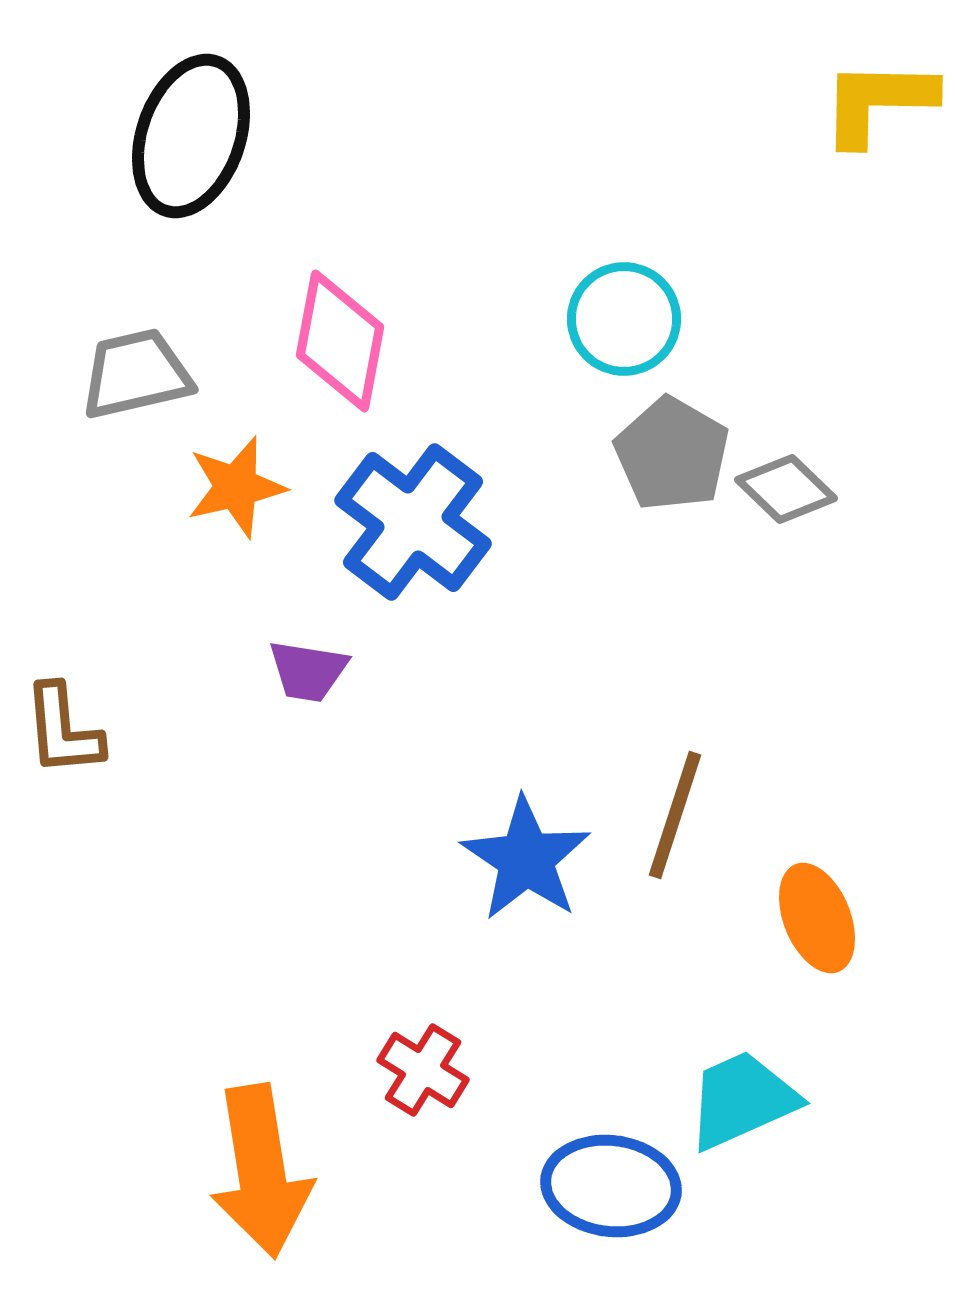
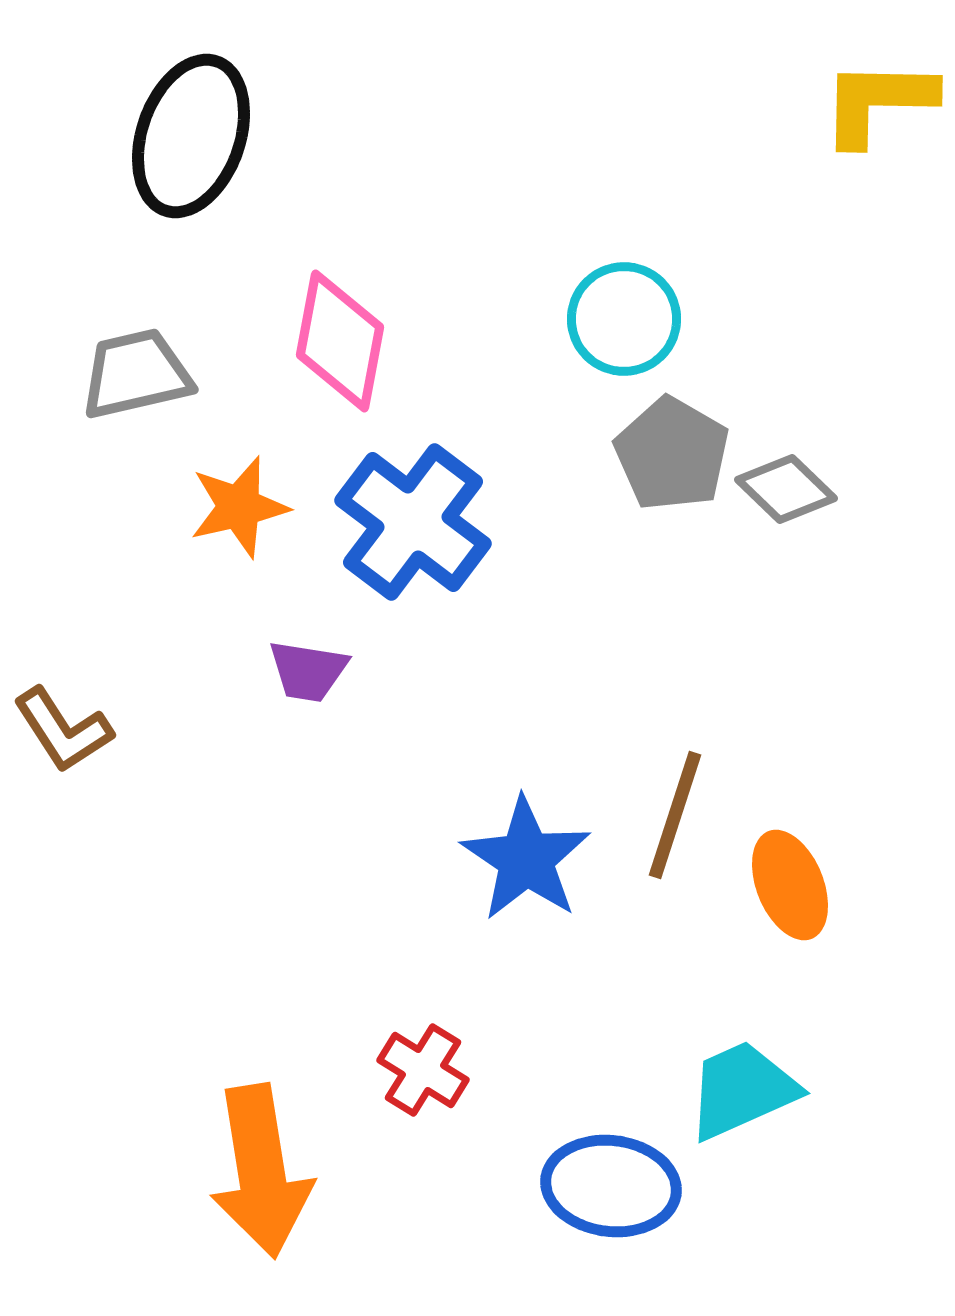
orange star: moved 3 px right, 20 px down
brown L-shape: rotated 28 degrees counterclockwise
orange ellipse: moved 27 px left, 33 px up
cyan trapezoid: moved 10 px up
